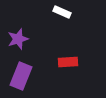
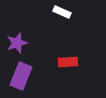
purple star: moved 1 px left, 4 px down
